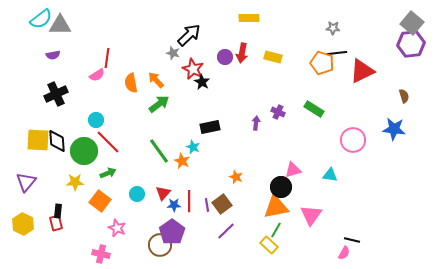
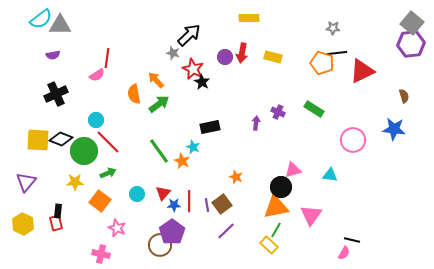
orange semicircle at (131, 83): moved 3 px right, 11 px down
black diamond at (57, 141): moved 4 px right, 2 px up; rotated 65 degrees counterclockwise
